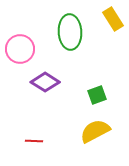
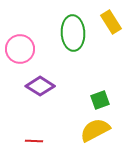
yellow rectangle: moved 2 px left, 3 px down
green ellipse: moved 3 px right, 1 px down
purple diamond: moved 5 px left, 4 px down
green square: moved 3 px right, 5 px down
yellow semicircle: moved 1 px up
